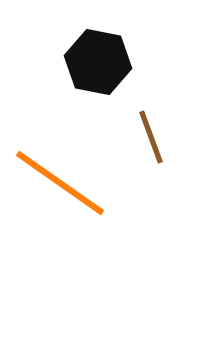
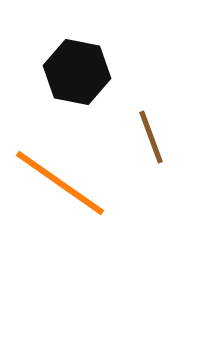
black hexagon: moved 21 px left, 10 px down
